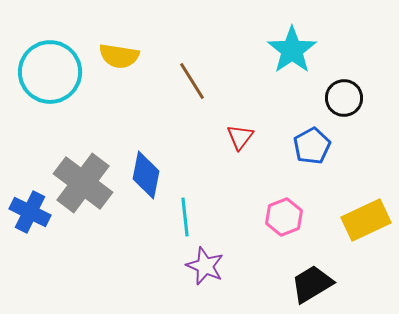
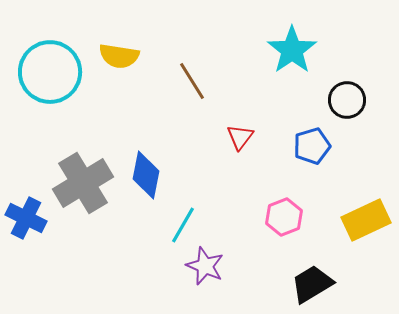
black circle: moved 3 px right, 2 px down
blue pentagon: rotated 12 degrees clockwise
gray cross: rotated 22 degrees clockwise
blue cross: moved 4 px left, 6 px down
cyan line: moved 2 px left, 8 px down; rotated 36 degrees clockwise
